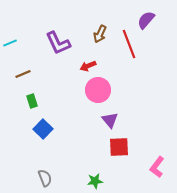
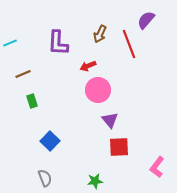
purple L-shape: rotated 28 degrees clockwise
blue square: moved 7 px right, 12 px down
